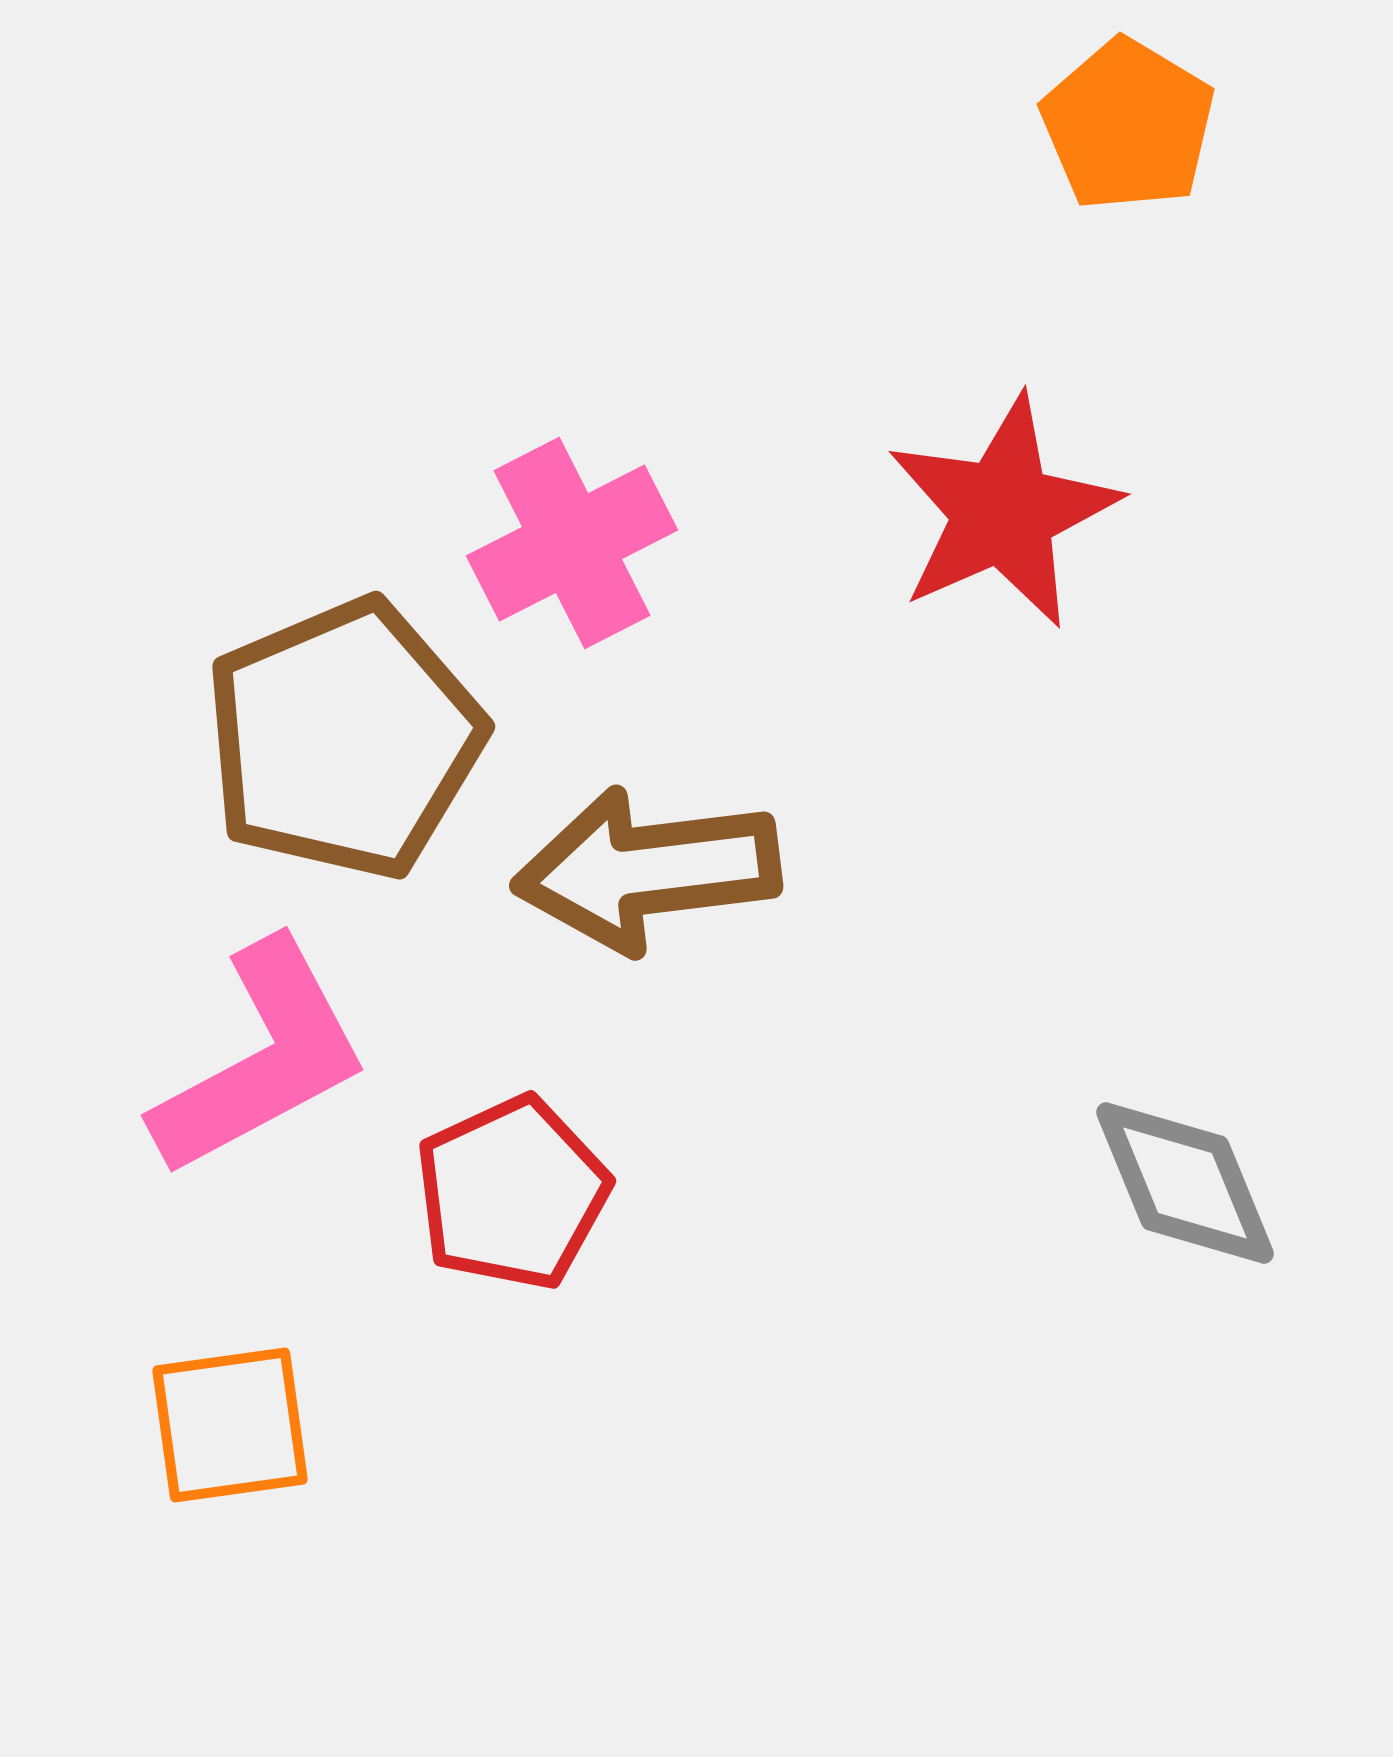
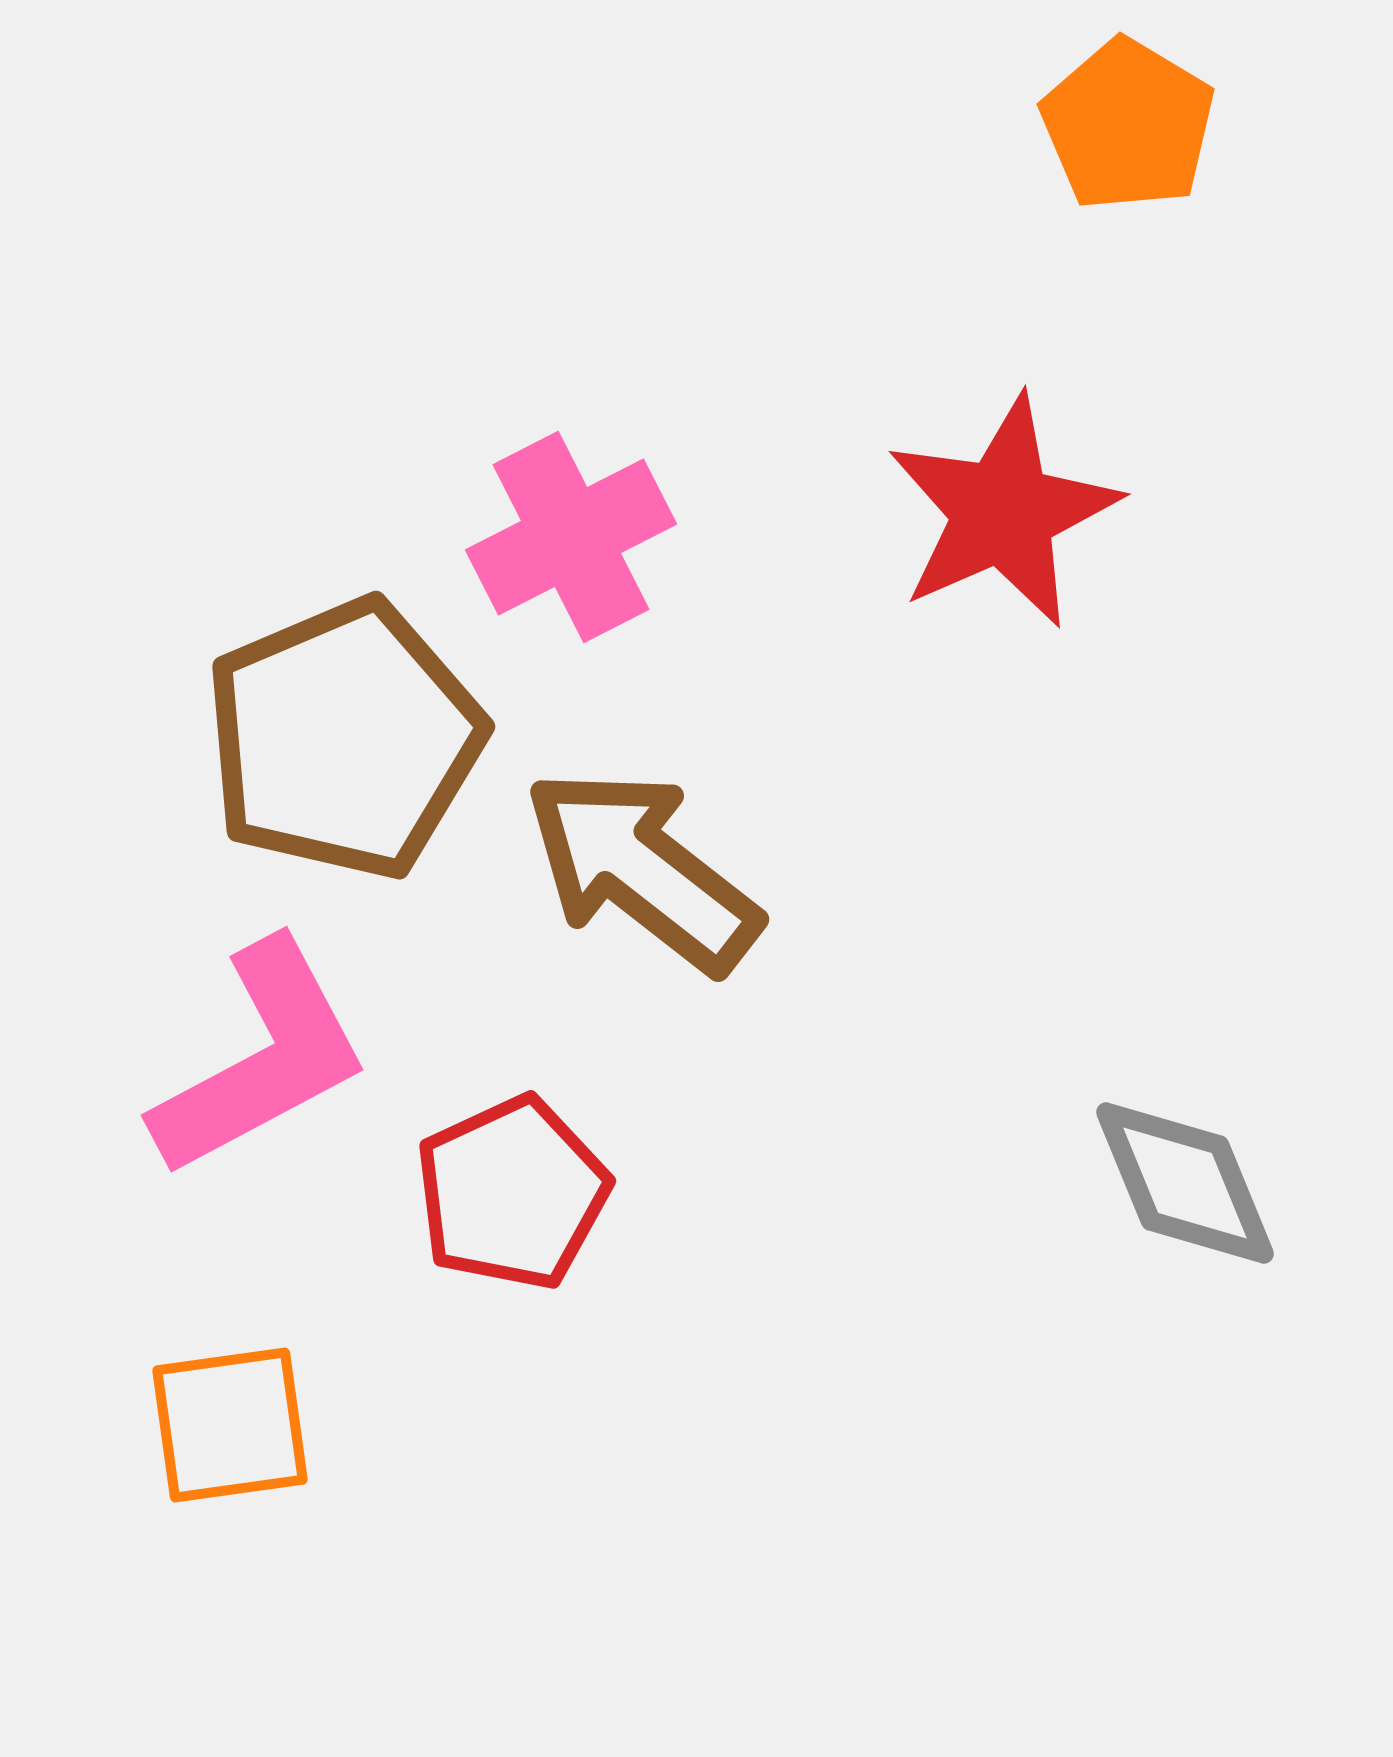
pink cross: moved 1 px left, 6 px up
brown arrow: moved 5 px left; rotated 45 degrees clockwise
